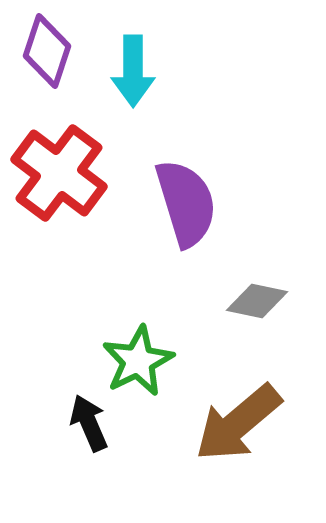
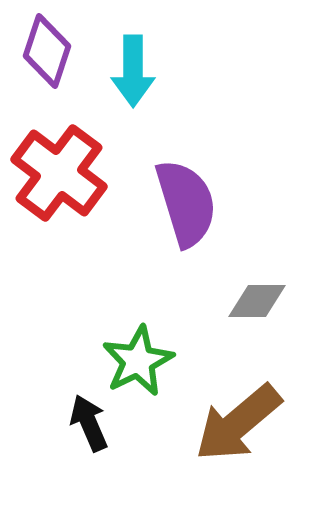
gray diamond: rotated 12 degrees counterclockwise
